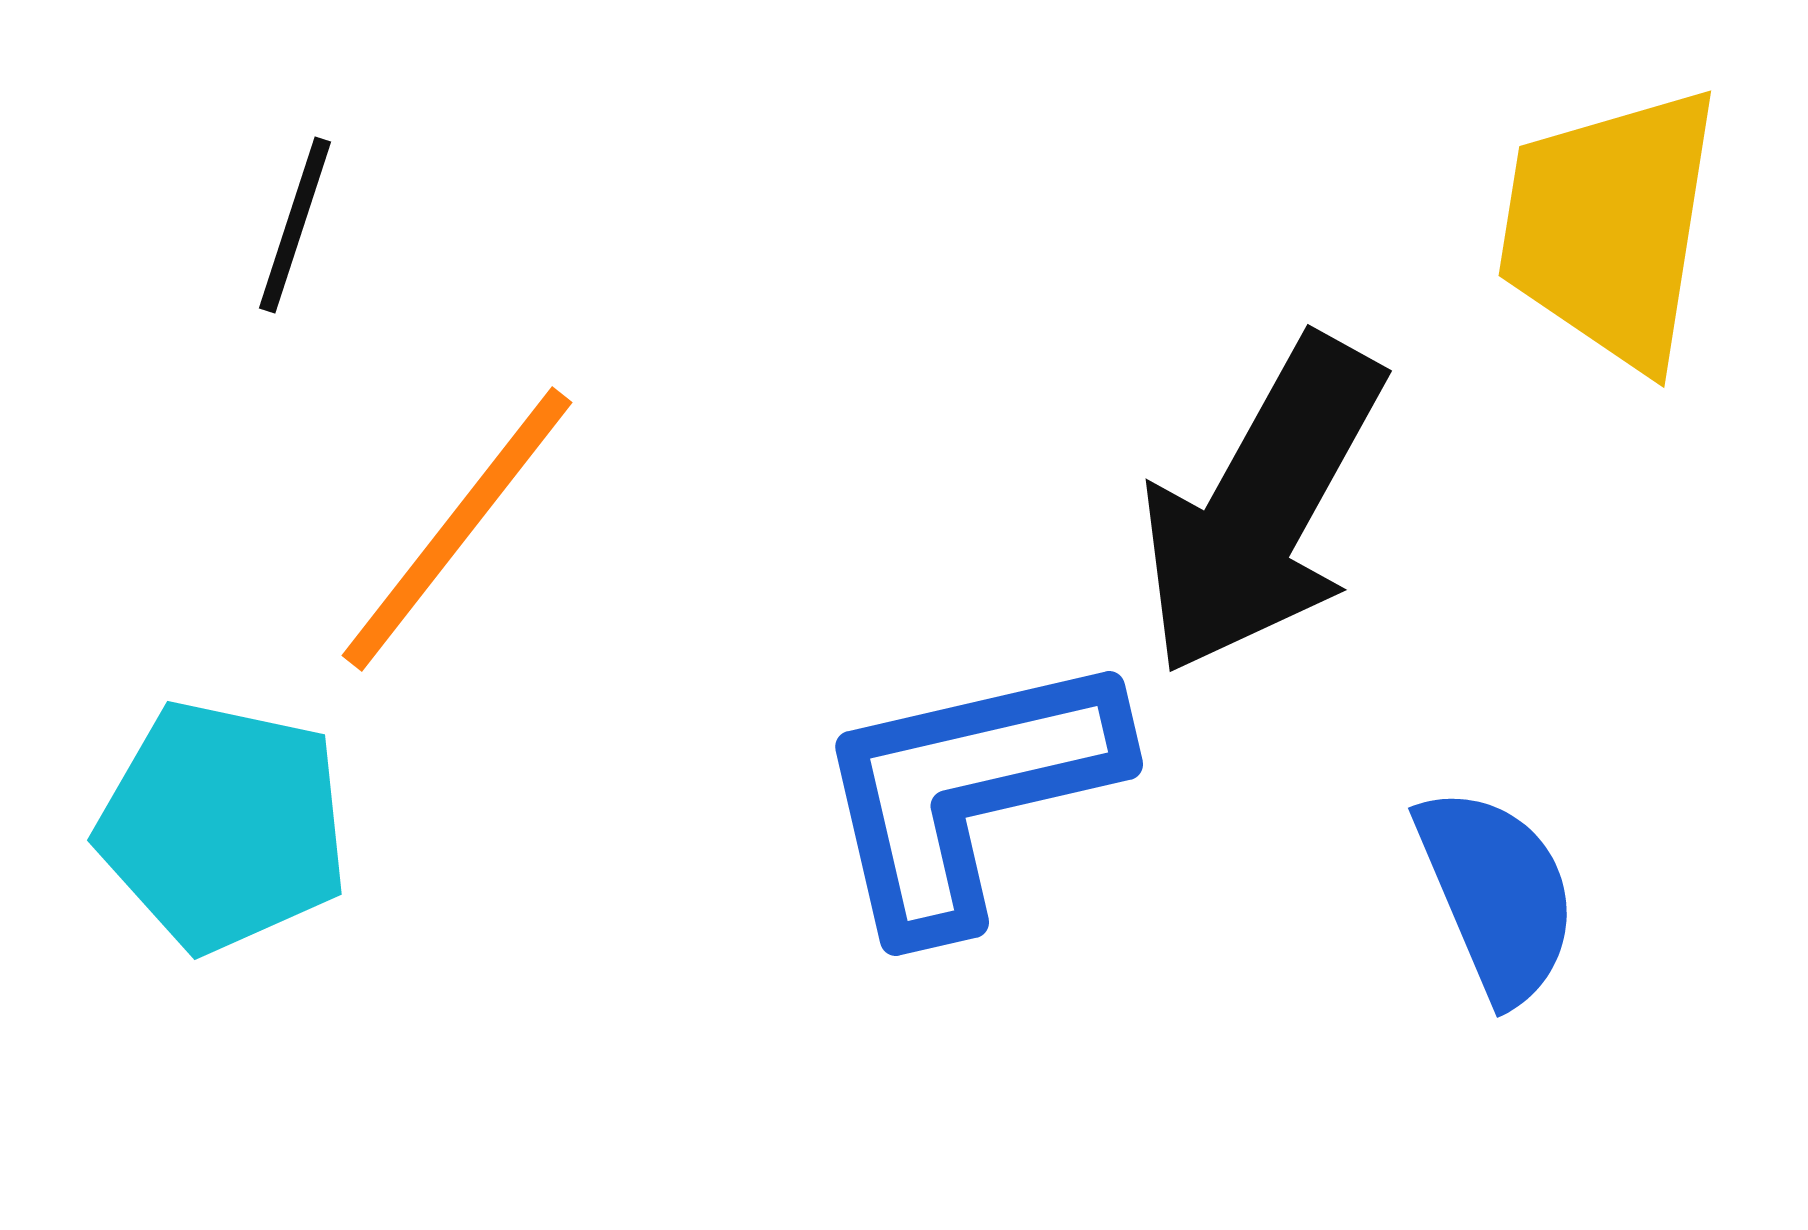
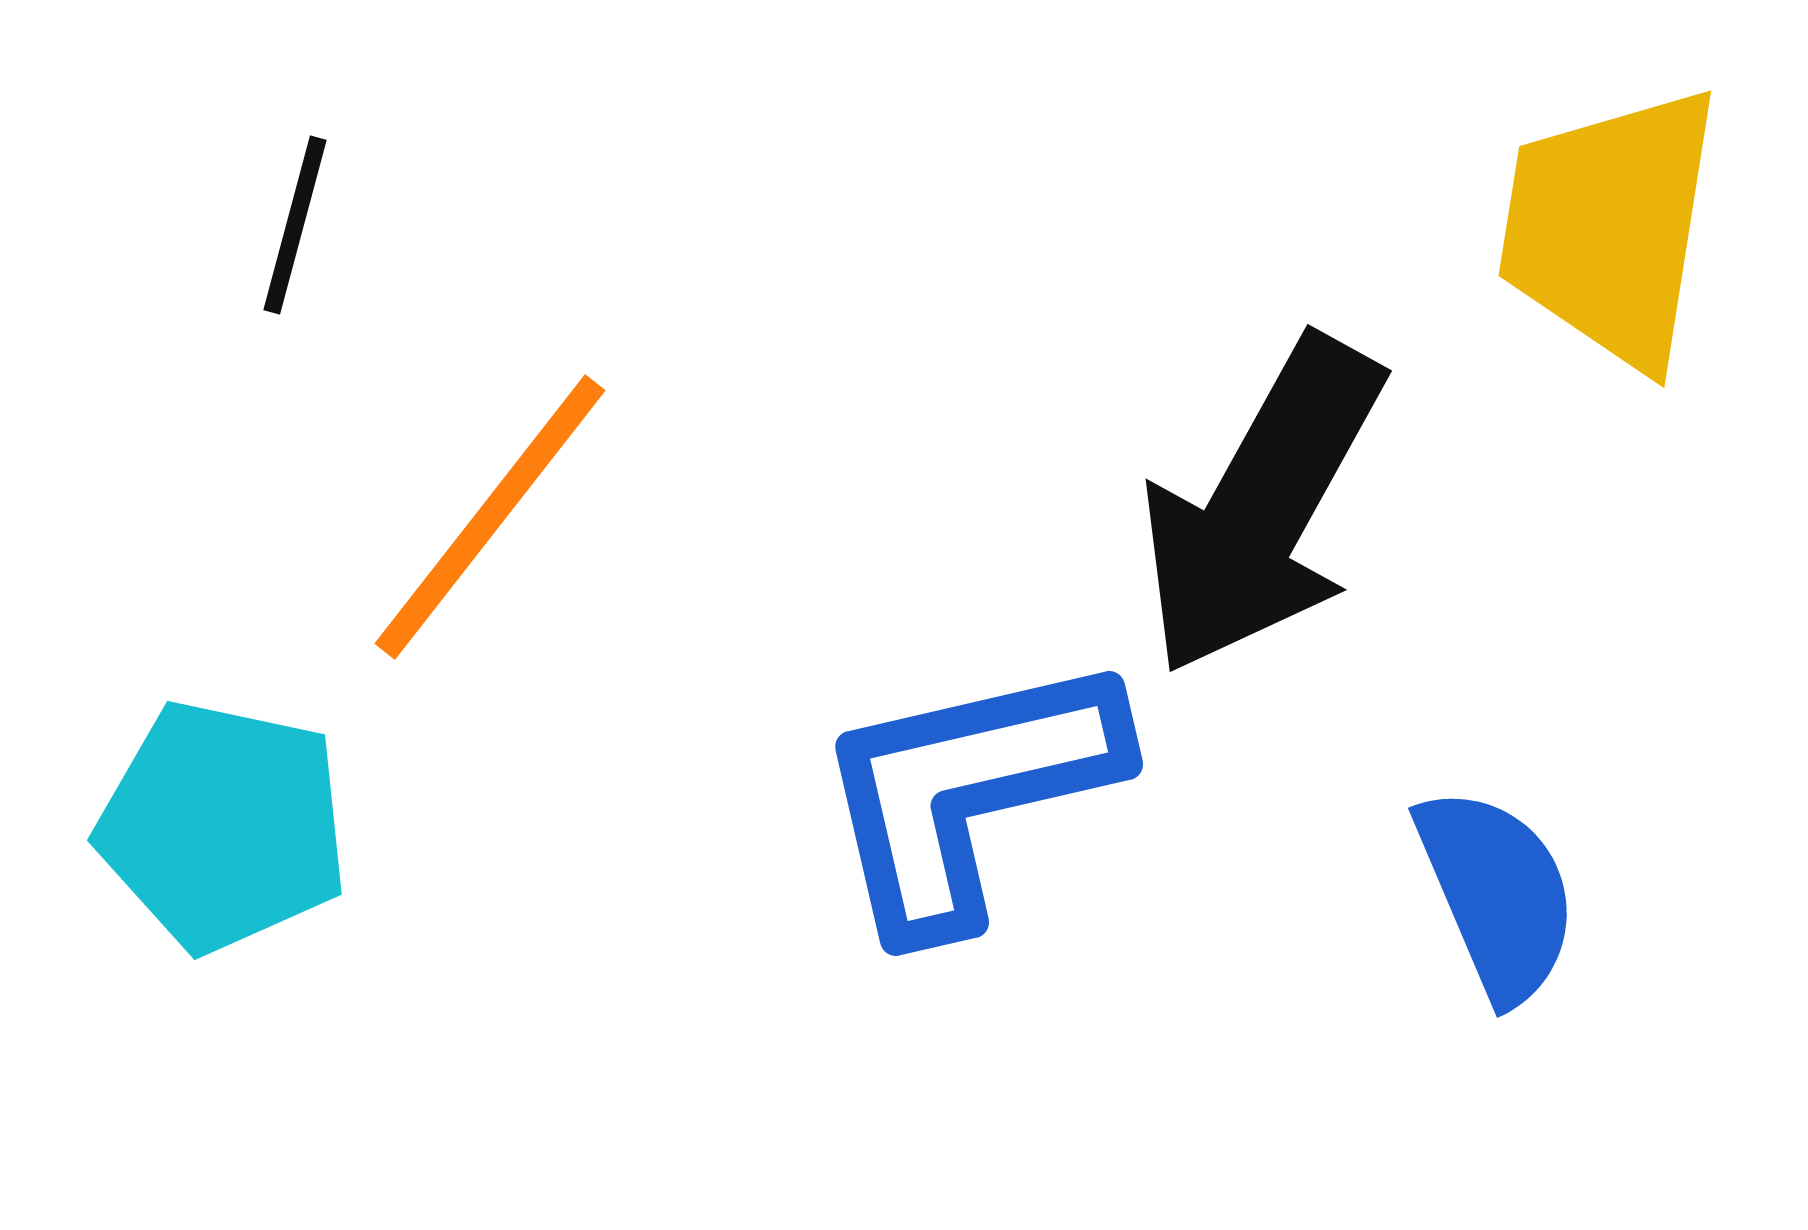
black line: rotated 3 degrees counterclockwise
orange line: moved 33 px right, 12 px up
